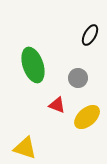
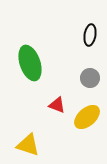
black ellipse: rotated 20 degrees counterclockwise
green ellipse: moved 3 px left, 2 px up
gray circle: moved 12 px right
yellow triangle: moved 3 px right, 3 px up
